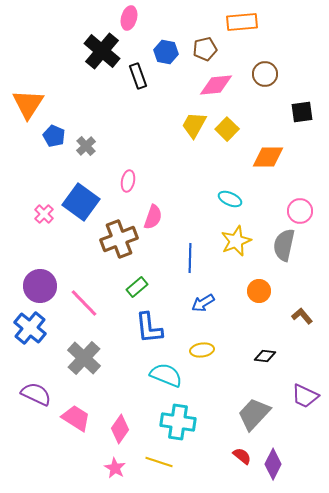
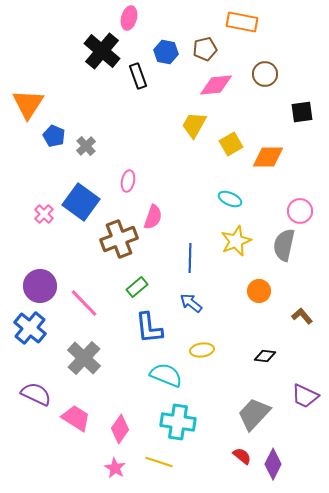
orange rectangle at (242, 22): rotated 16 degrees clockwise
yellow square at (227, 129): moved 4 px right, 15 px down; rotated 15 degrees clockwise
blue arrow at (203, 303): moved 12 px left; rotated 70 degrees clockwise
